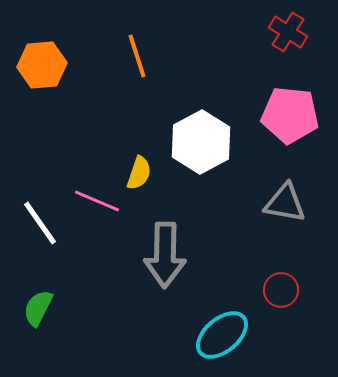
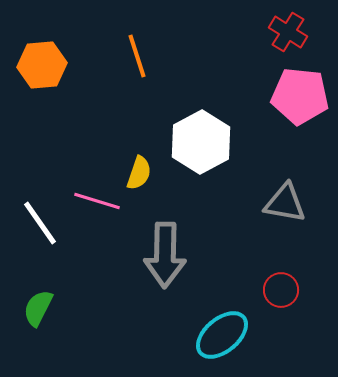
pink pentagon: moved 10 px right, 19 px up
pink line: rotated 6 degrees counterclockwise
